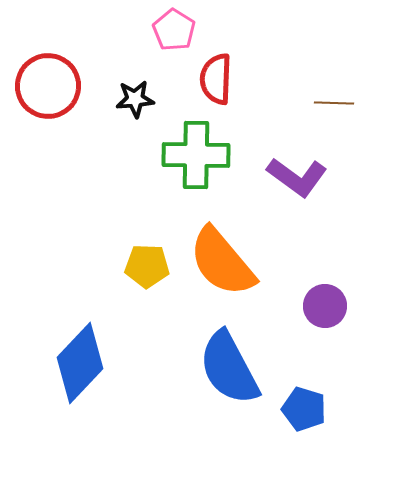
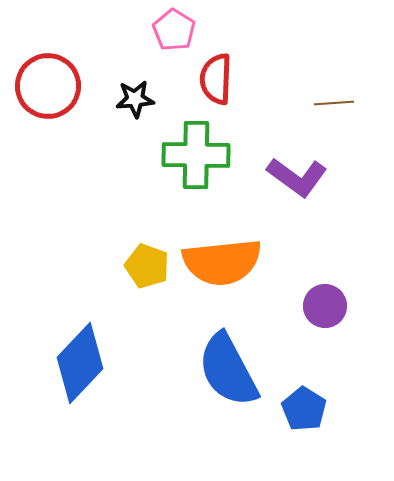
brown line: rotated 6 degrees counterclockwise
orange semicircle: rotated 56 degrees counterclockwise
yellow pentagon: rotated 18 degrees clockwise
blue semicircle: moved 1 px left, 2 px down
blue pentagon: rotated 15 degrees clockwise
